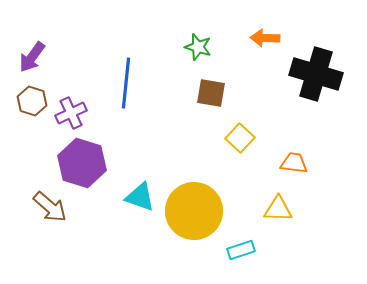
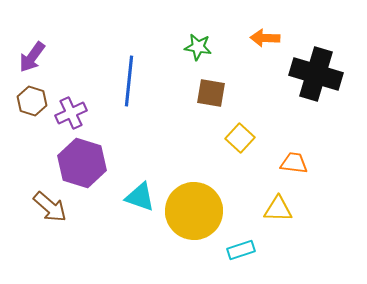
green star: rotated 8 degrees counterclockwise
blue line: moved 3 px right, 2 px up
